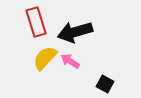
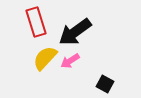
black arrow: rotated 20 degrees counterclockwise
pink arrow: rotated 66 degrees counterclockwise
